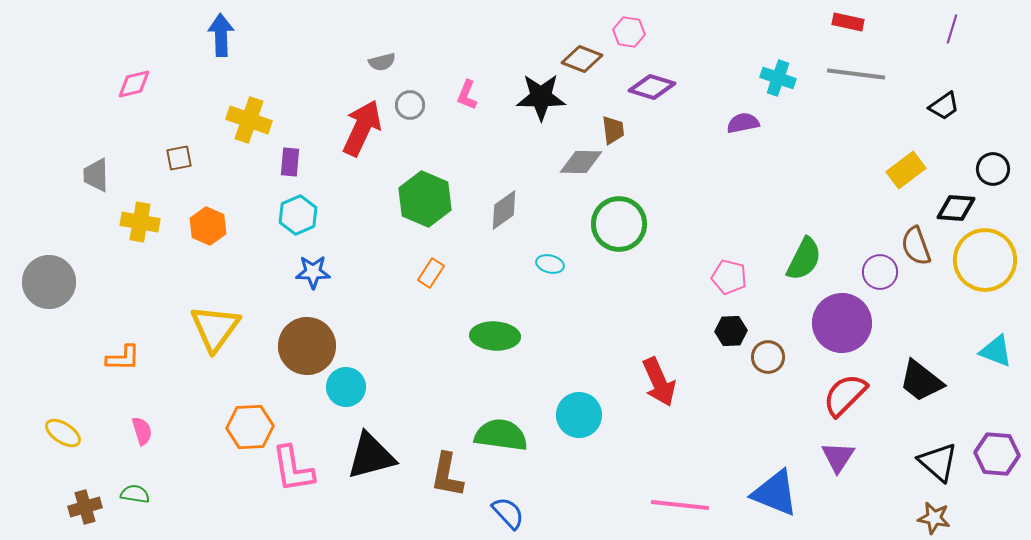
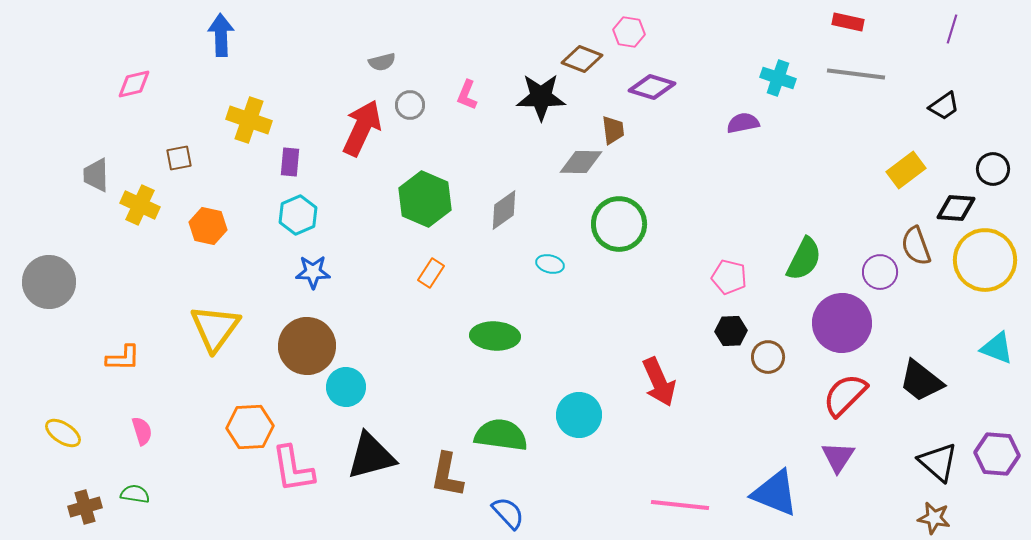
yellow cross at (140, 222): moved 17 px up; rotated 15 degrees clockwise
orange hexagon at (208, 226): rotated 12 degrees counterclockwise
cyan triangle at (996, 351): moved 1 px right, 3 px up
